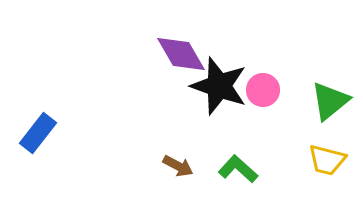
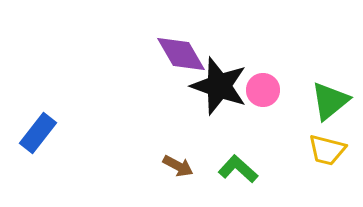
yellow trapezoid: moved 10 px up
